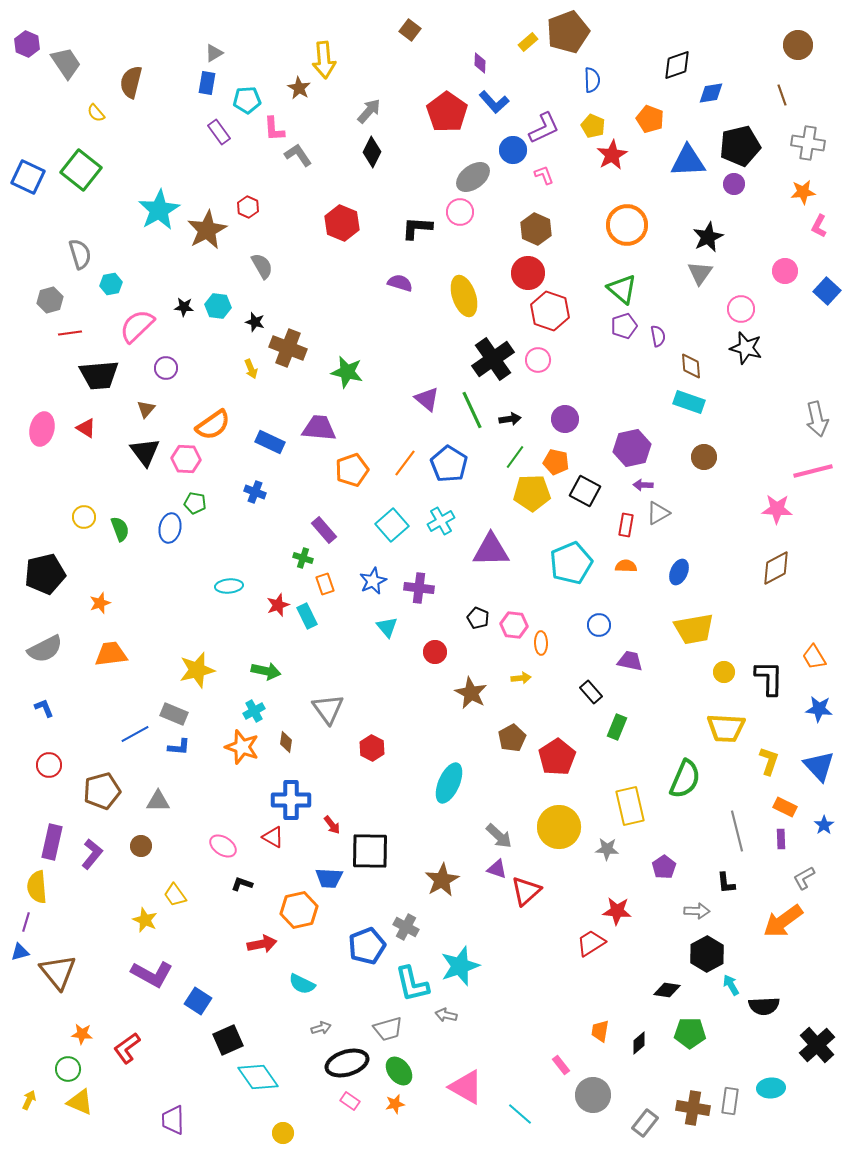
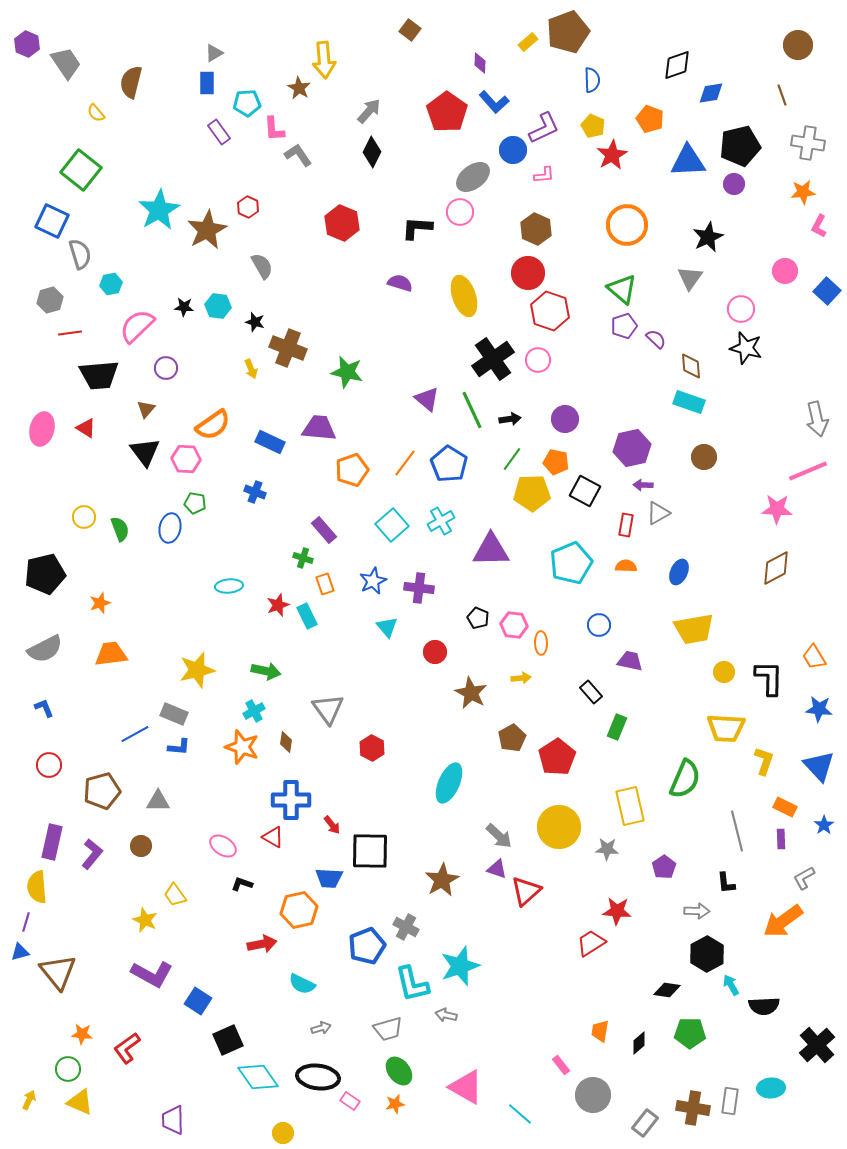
blue rectangle at (207, 83): rotated 10 degrees counterclockwise
cyan pentagon at (247, 100): moved 3 px down
pink L-shape at (544, 175): rotated 105 degrees clockwise
blue square at (28, 177): moved 24 px right, 44 px down
gray triangle at (700, 273): moved 10 px left, 5 px down
purple semicircle at (658, 336): moved 2 px left, 3 px down; rotated 35 degrees counterclockwise
green line at (515, 457): moved 3 px left, 2 px down
pink line at (813, 471): moved 5 px left; rotated 9 degrees counterclockwise
yellow L-shape at (769, 761): moved 5 px left
black ellipse at (347, 1063): moved 29 px left, 14 px down; rotated 24 degrees clockwise
